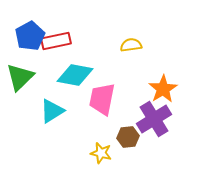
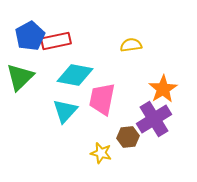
cyan triangle: moved 13 px right; rotated 16 degrees counterclockwise
